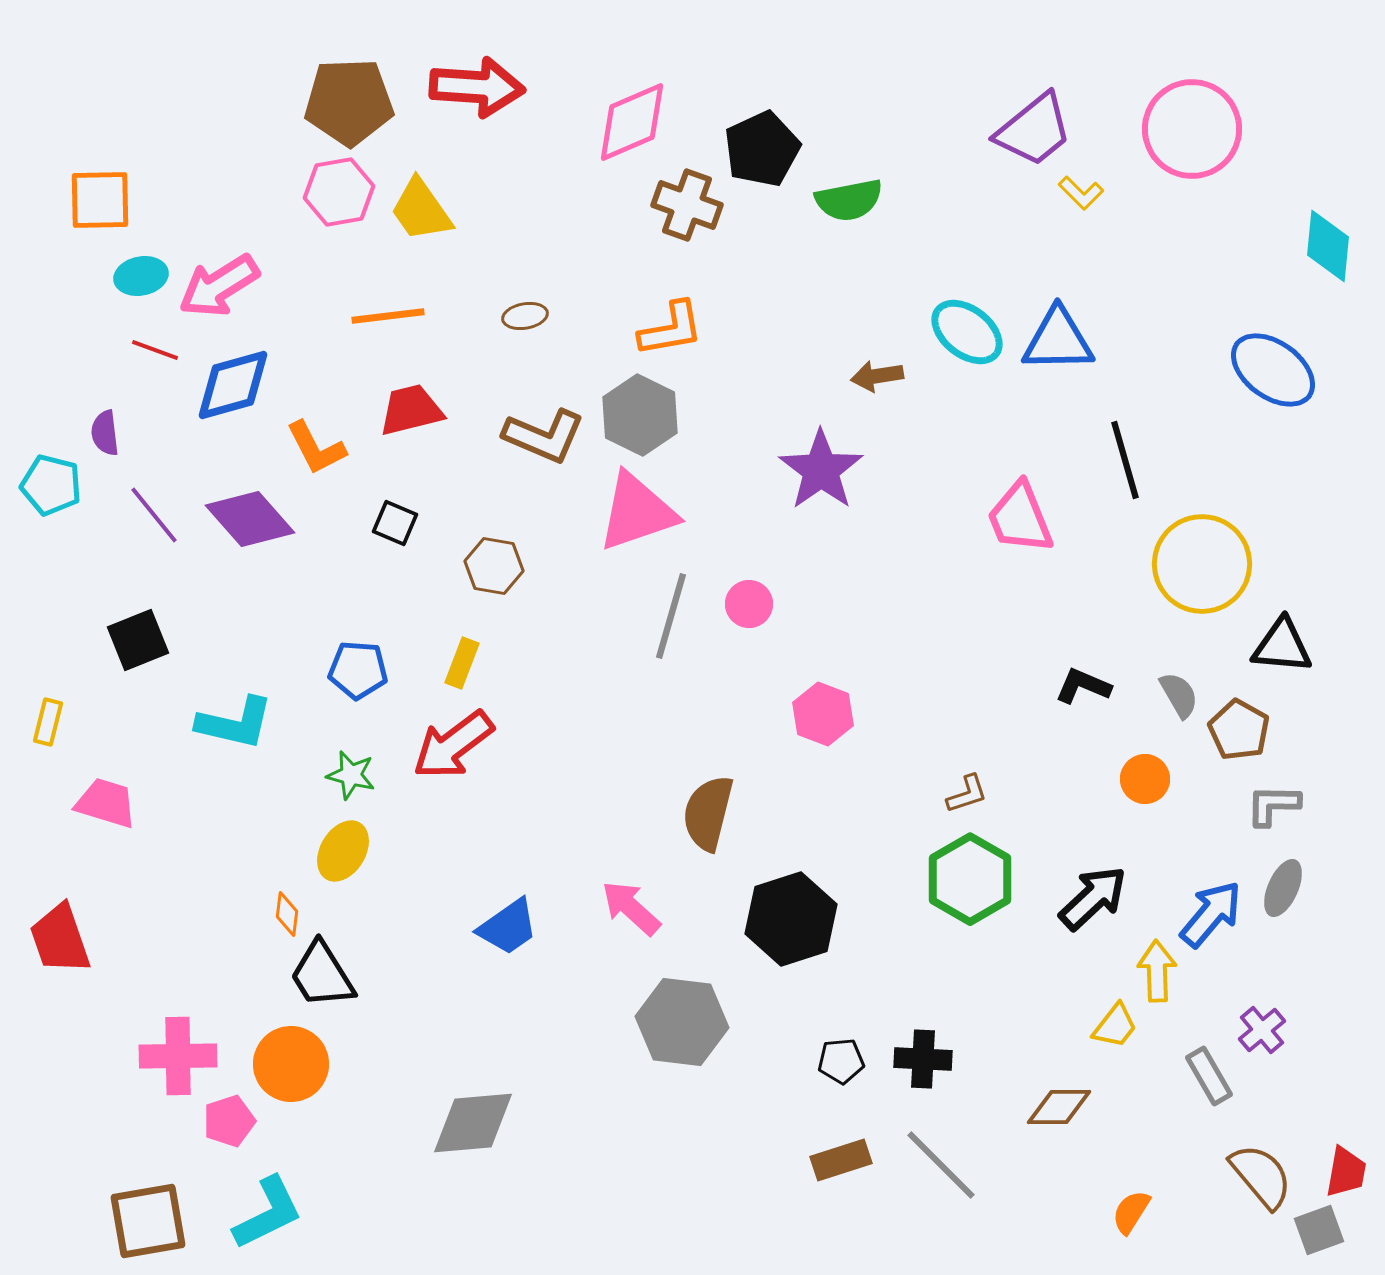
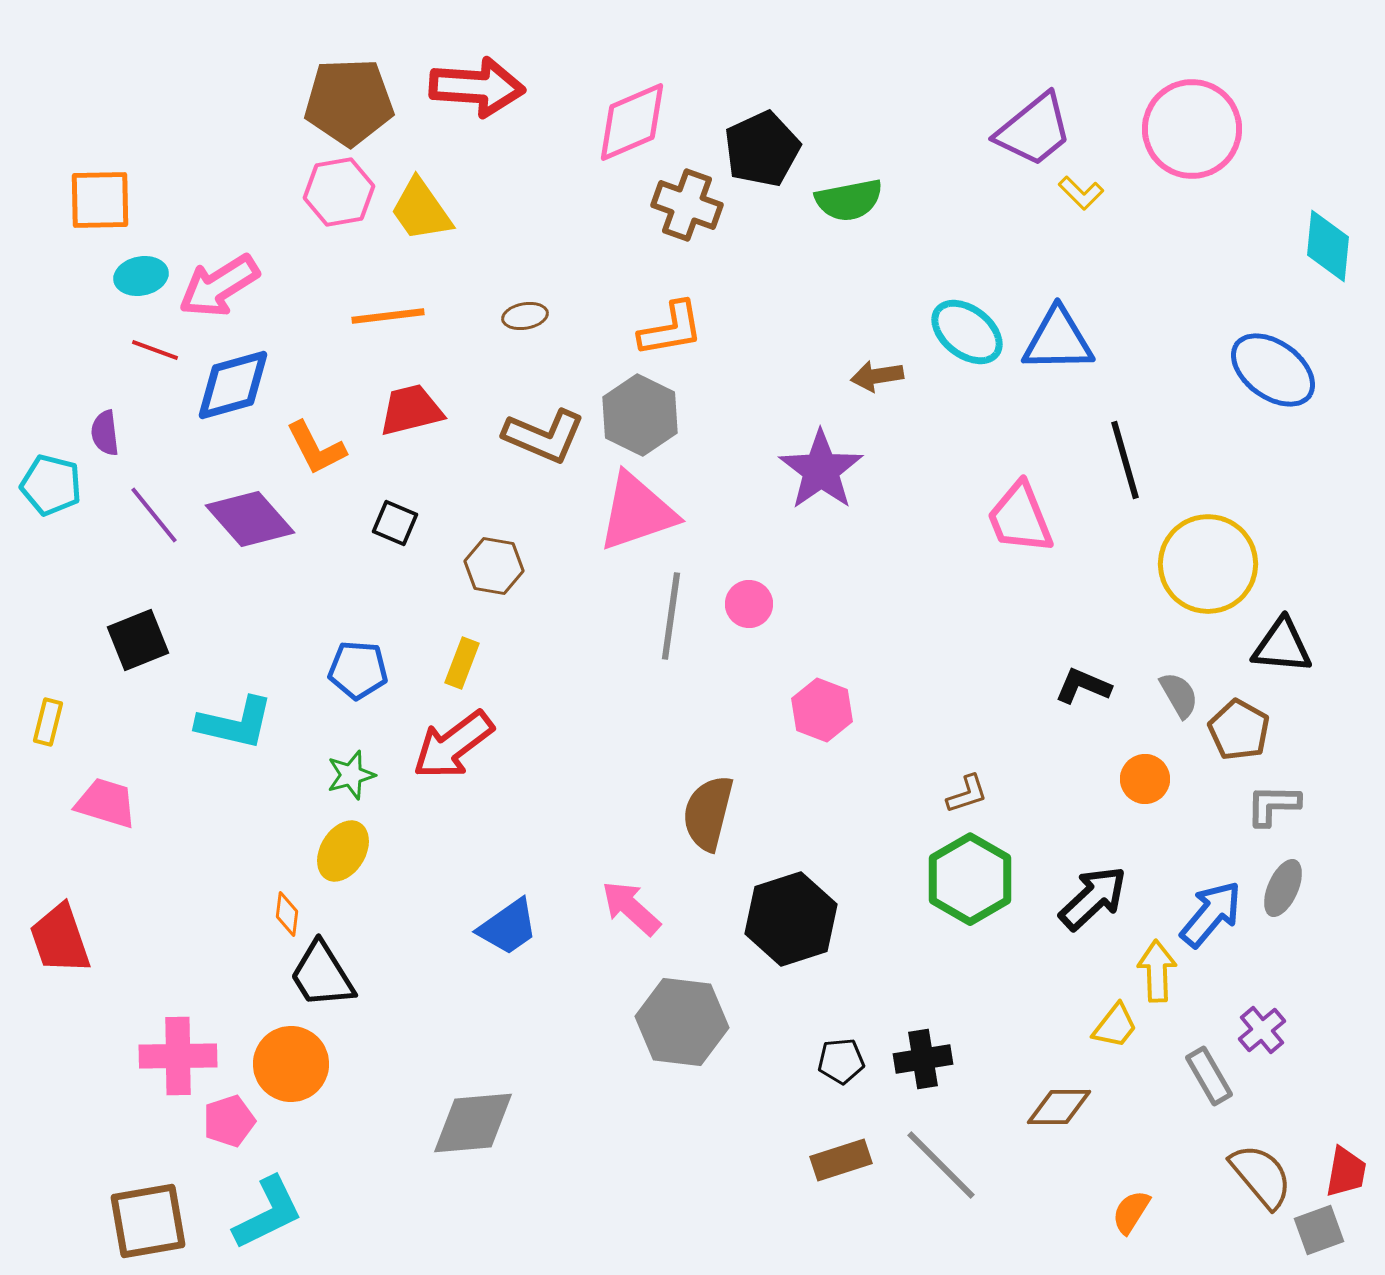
yellow circle at (1202, 564): moved 6 px right
gray line at (671, 616): rotated 8 degrees counterclockwise
pink hexagon at (823, 714): moved 1 px left, 4 px up
green star at (351, 775): rotated 30 degrees counterclockwise
black cross at (923, 1059): rotated 12 degrees counterclockwise
